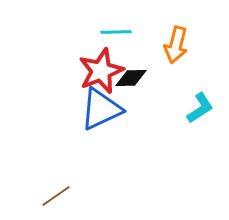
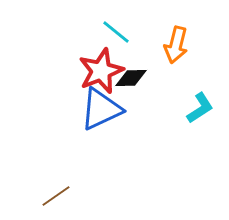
cyan line: rotated 40 degrees clockwise
